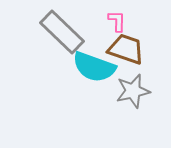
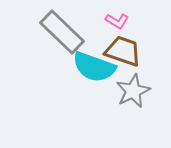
pink L-shape: rotated 120 degrees clockwise
brown trapezoid: moved 3 px left, 2 px down
gray star: rotated 12 degrees counterclockwise
